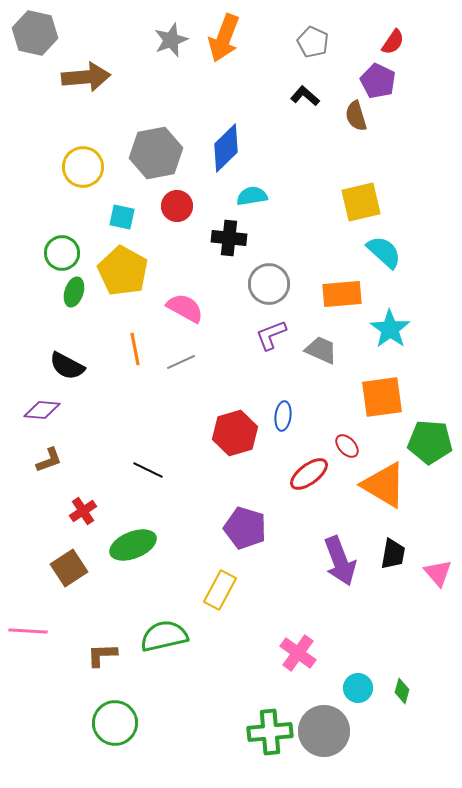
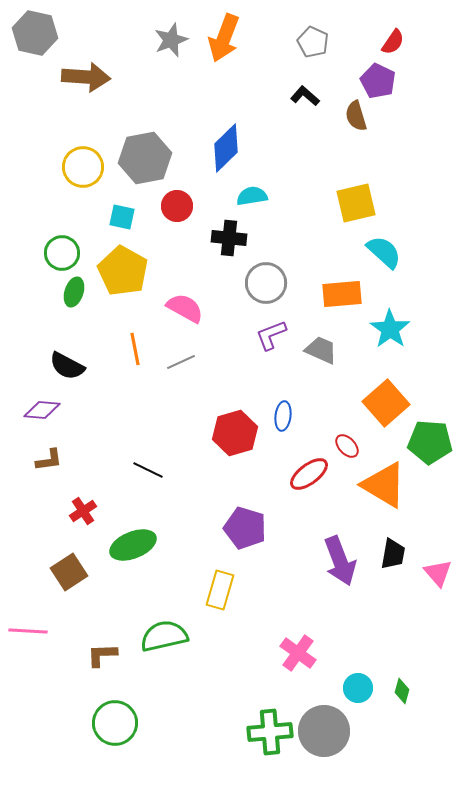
brown arrow at (86, 77): rotated 9 degrees clockwise
gray hexagon at (156, 153): moved 11 px left, 5 px down
yellow square at (361, 202): moved 5 px left, 1 px down
gray circle at (269, 284): moved 3 px left, 1 px up
orange square at (382, 397): moved 4 px right, 6 px down; rotated 33 degrees counterclockwise
brown L-shape at (49, 460): rotated 12 degrees clockwise
brown square at (69, 568): moved 4 px down
yellow rectangle at (220, 590): rotated 12 degrees counterclockwise
